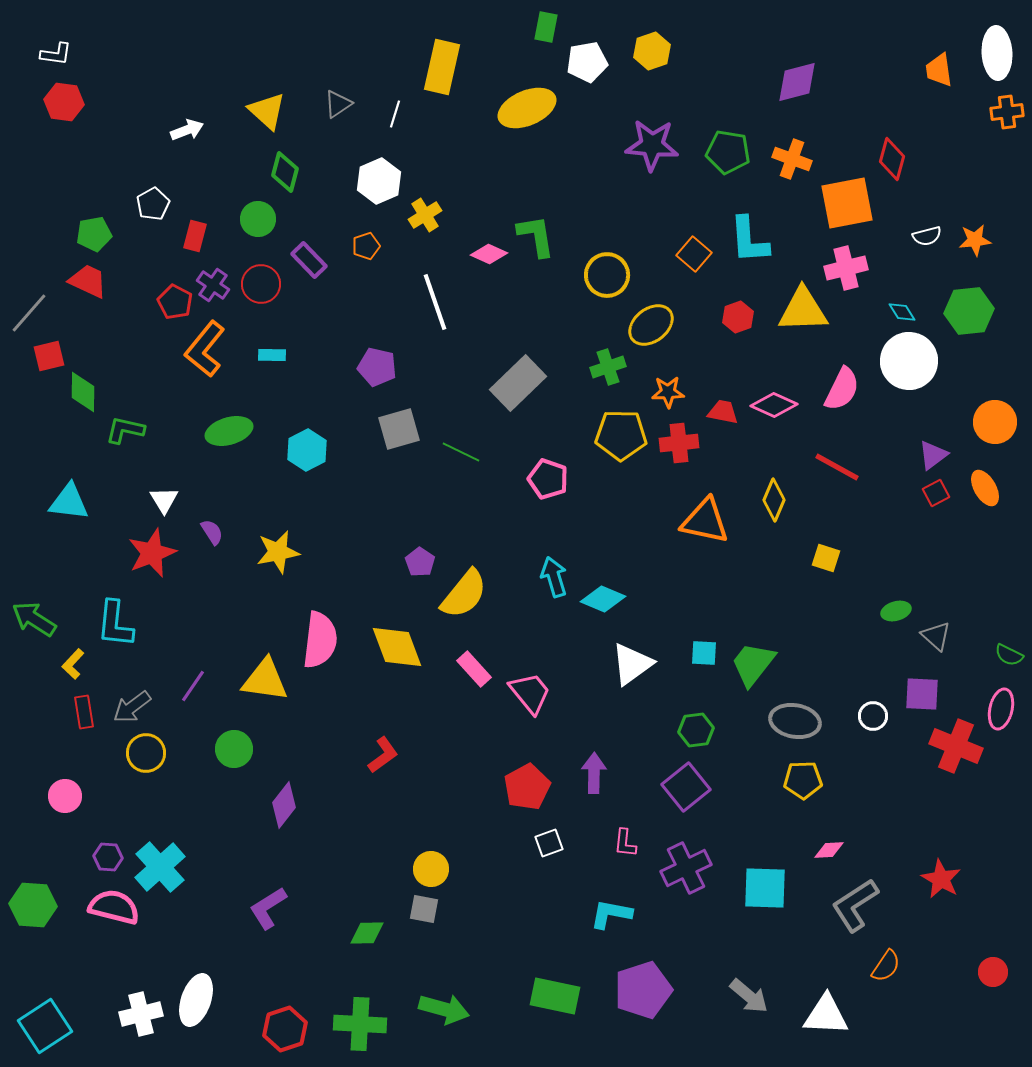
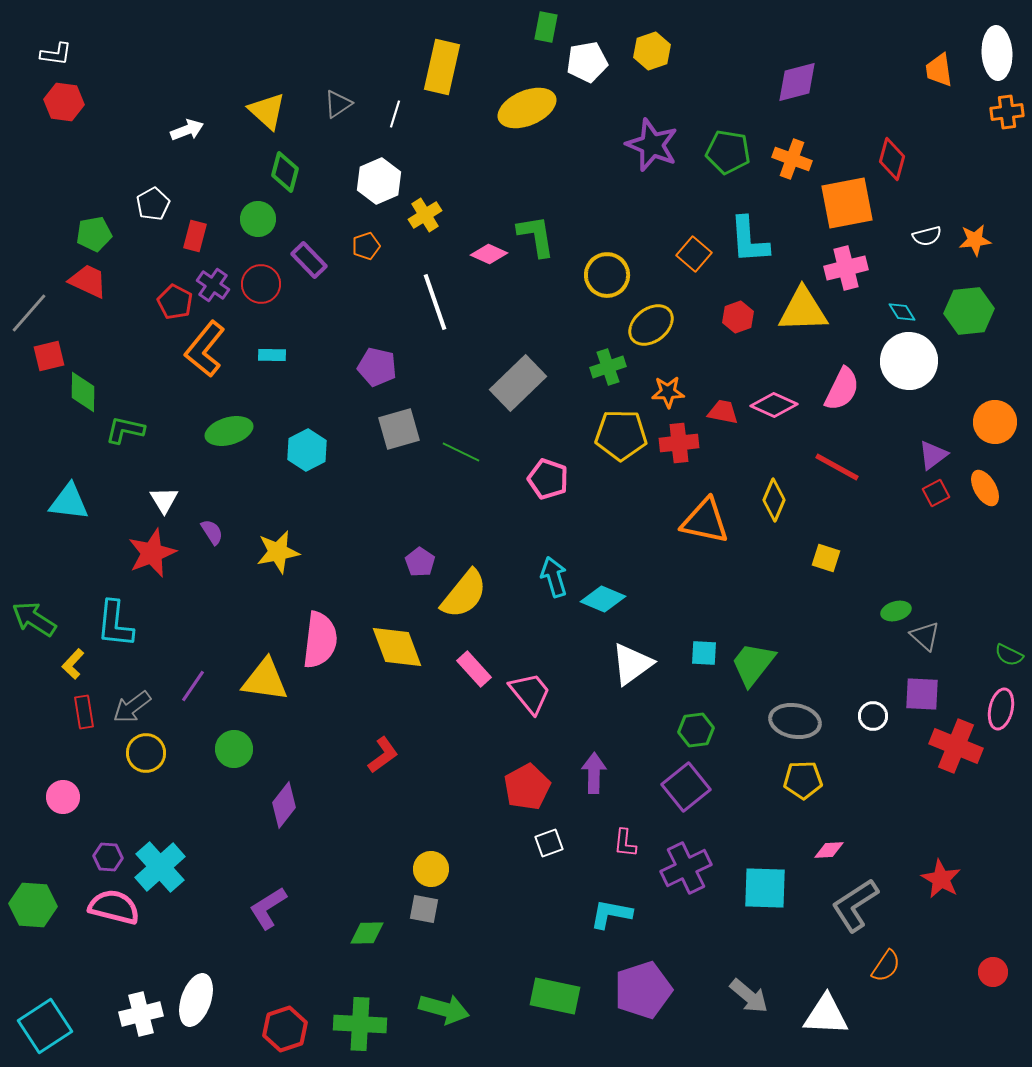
purple star at (652, 145): rotated 18 degrees clockwise
gray triangle at (936, 636): moved 11 px left
pink circle at (65, 796): moved 2 px left, 1 px down
